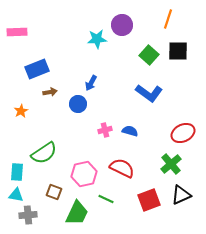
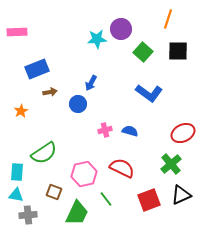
purple circle: moved 1 px left, 4 px down
green square: moved 6 px left, 3 px up
green line: rotated 28 degrees clockwise
